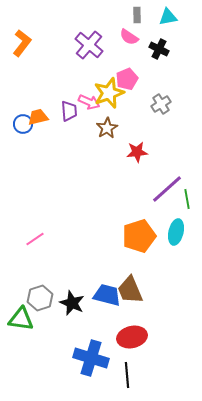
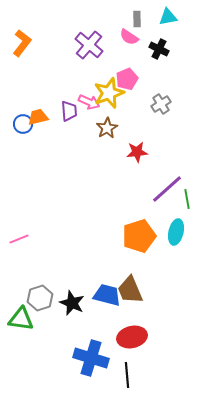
gray rectangle: moved 4 px down
pink line: moved 16 px left; rotated 12 degrees clockwise
